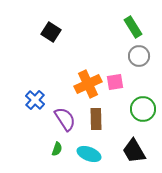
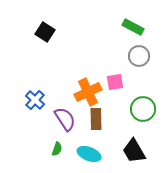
green rectangle: rotated 30 degrees counterclockwise
black square: moved 6 px left
orange cross: moved 8 px down
